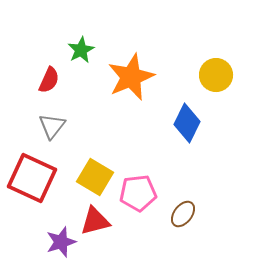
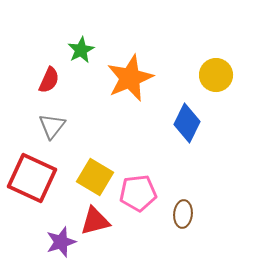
orange star: moved 1 px left, 1 px down
brown ellipse: rotated 32 degrees counterclockwise
